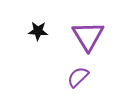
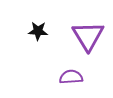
purple semicircle: moved 7 px left; rotated 40 degrees clockwise
